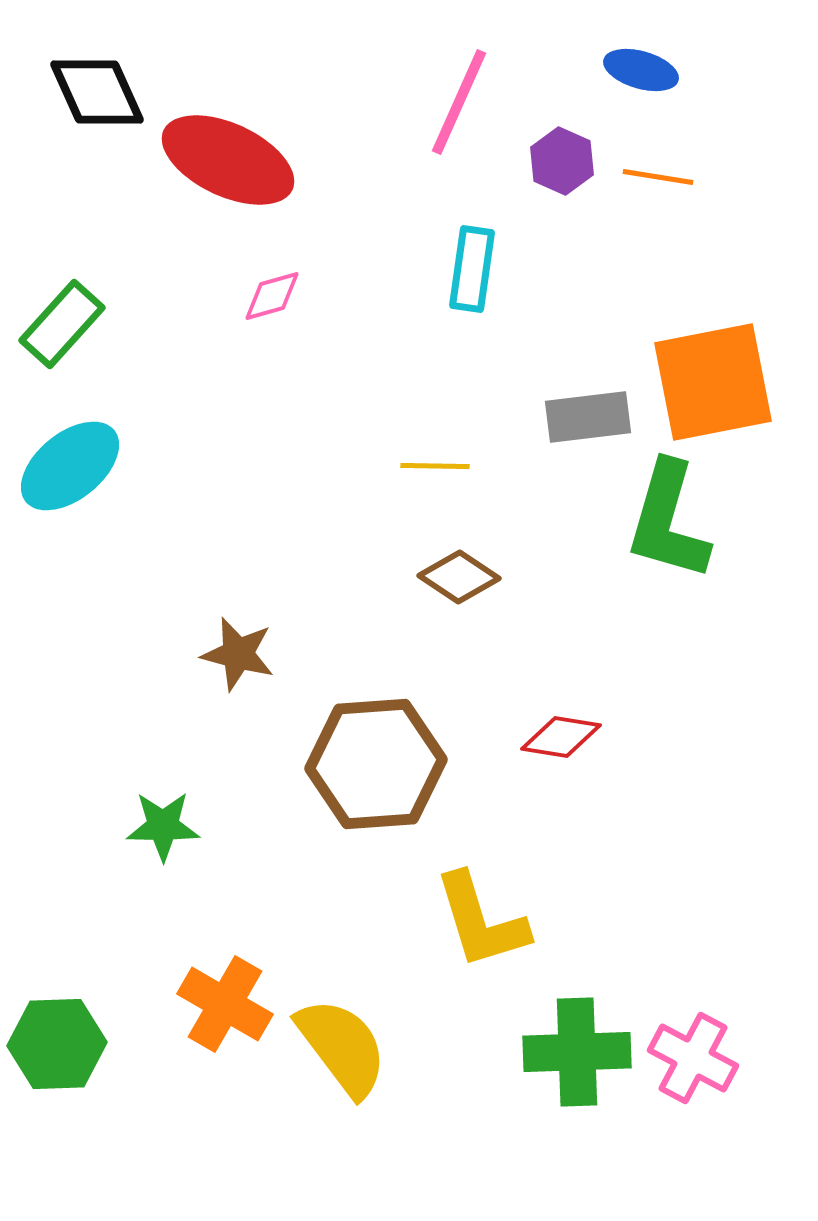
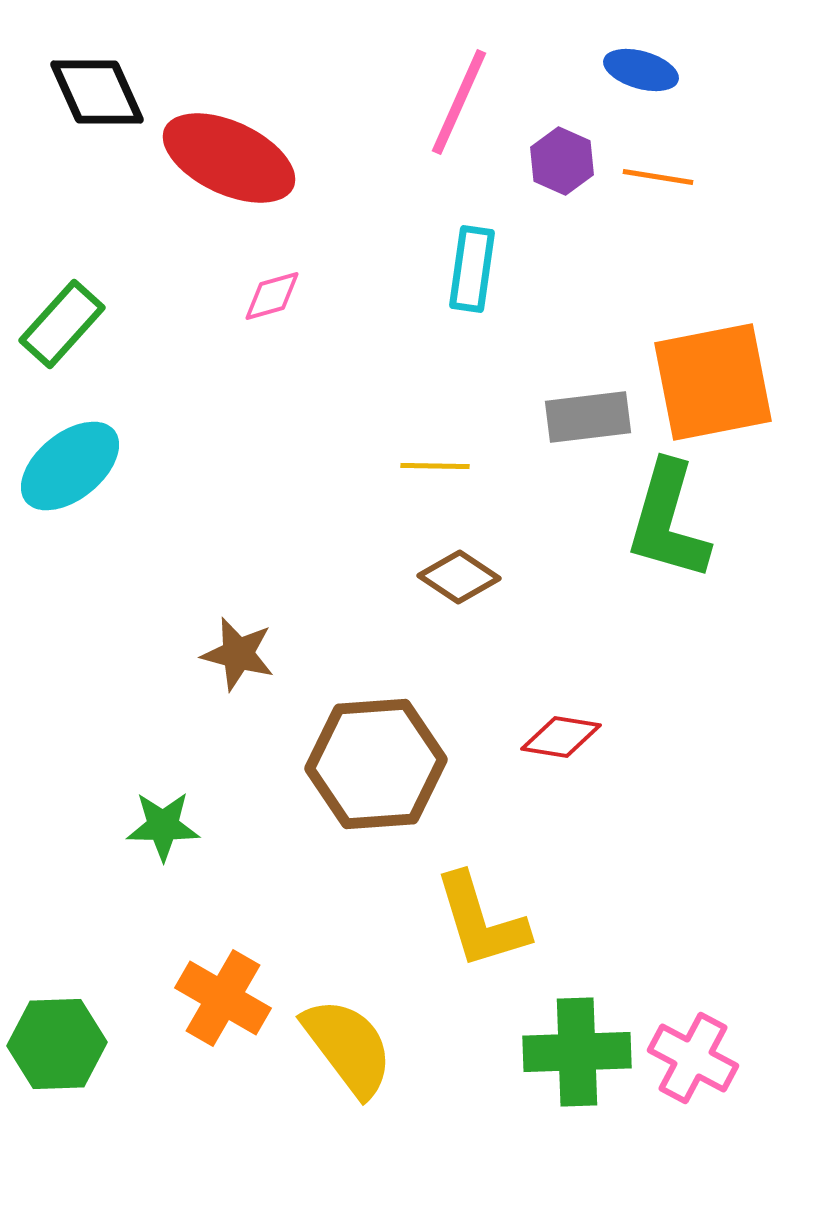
red ellipse: moved 1 px right, 2 px up
orange cross: moved 2 px left, 6 px up
yellow semicircle: moved 6 px right
